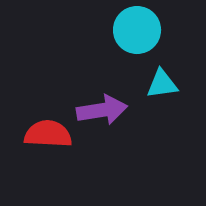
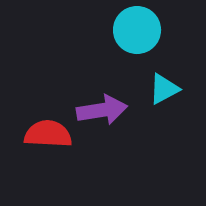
cyan triangle: moved 2 px right, 5 px down; rotated 20 degrees counterclockwise
